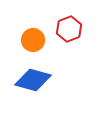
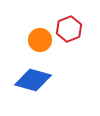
orange circle: moved 7 px right
